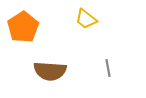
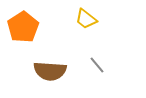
gray line: moved 11 px left, 3 px up; rotated 30 degrees counterclockwise
